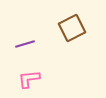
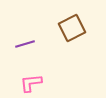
pink L-shape: moved 2 px right, 4 px down
